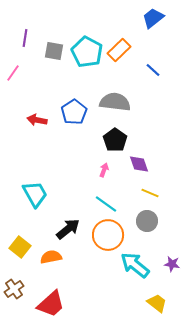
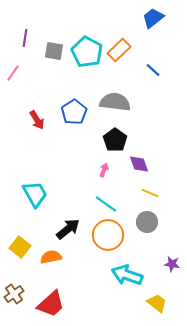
red arrow: rotated 132 degrees counterclockwise
gray circle: moved 1 px down
cyan arrow: moved 8 px left, 10 px down; rotated 20 degrees counterclockwise
brown cross: moved 5 px down
